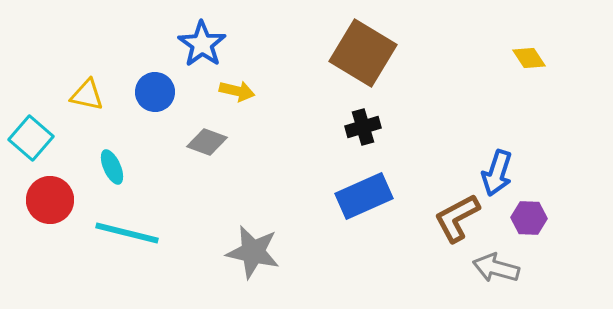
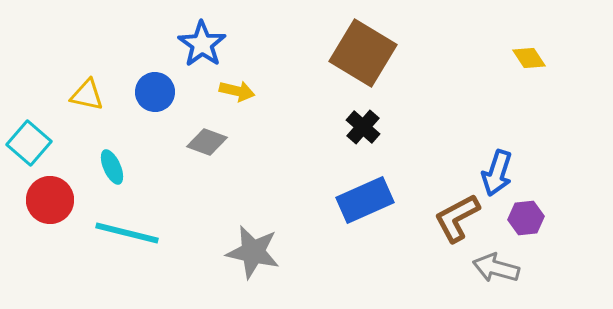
black cross: rotated 32 degrees counterclockwise
cyan square: moved 2 px left, 5 px down
blue rectangle: moved 1 px right, 4 px down
purple hexagon: moved 3 px left; rotated 8 degrees counterclockwise
